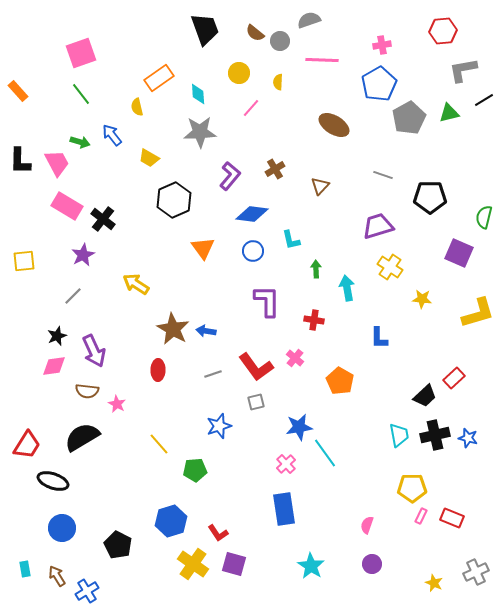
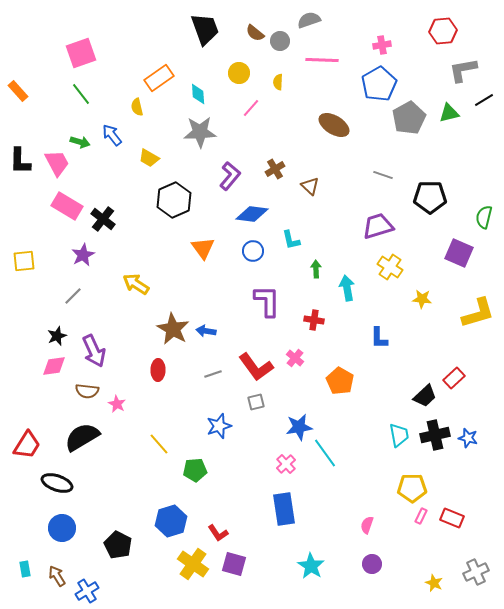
brown triangle at (320, 186): moved 10 px left; rotated 30 degrees counterclockwise
black ellipse at (53, 481): moved 4 px right, 2 px down
